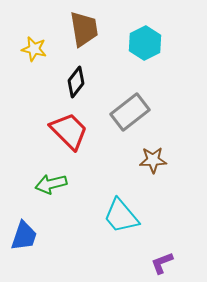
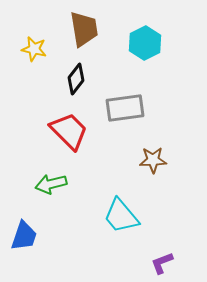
black diamond: moved 3 px up
gray rectangle: moved 5 px left, 4 px up; rotated 30 degrees clockwise
